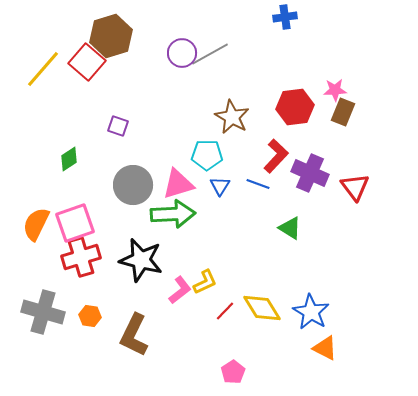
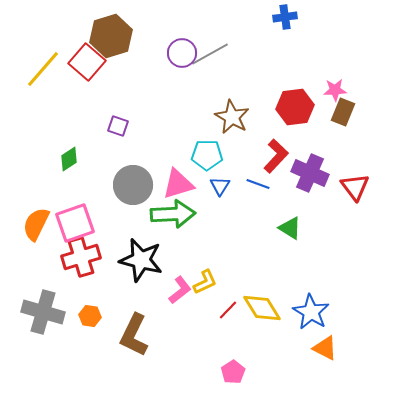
red line: moved 3 px right, 1 px up
